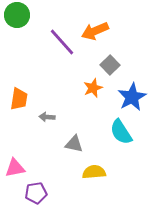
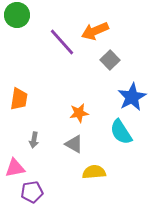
gray square: moved 5 px up
orange star: moved 14 px left, 25 px down; rotated 12 degrees clockwise
gray arrow: moved 13 px left, 23 px down; rotated 84 degrees counterclockwise
gray triangle: rotated 18 degrees clockwise
purple pentagon: moved 4 px left, 1 px up
